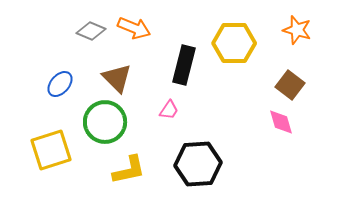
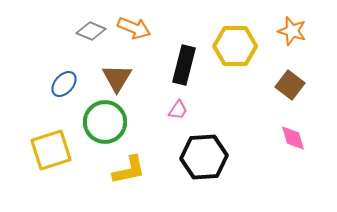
orange star: moved 5 px left, 1 px down
yellow hexagon: moved 1 px right, 3 px down
brown triangle: rotated 16 degrees clockwise
blue ellipse: moved 4 px right
pink trapezoid: moved 9 px right
pink diamond: moved 12 px right, 16 px down
black hexagon: moved 6 px right, 7 px up
